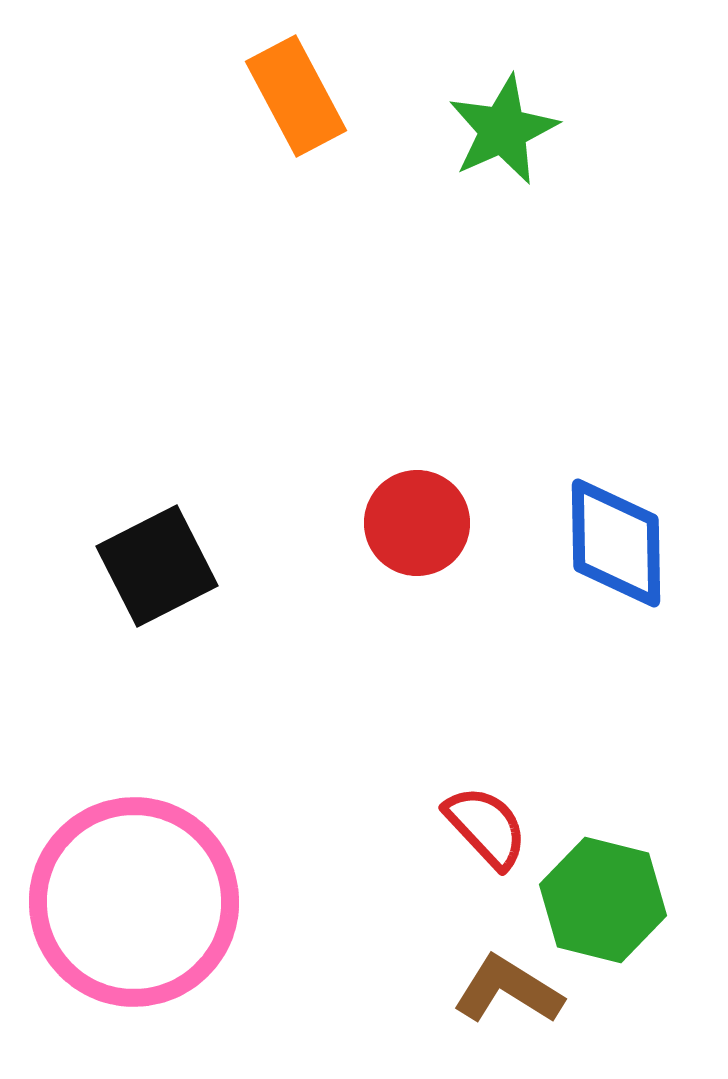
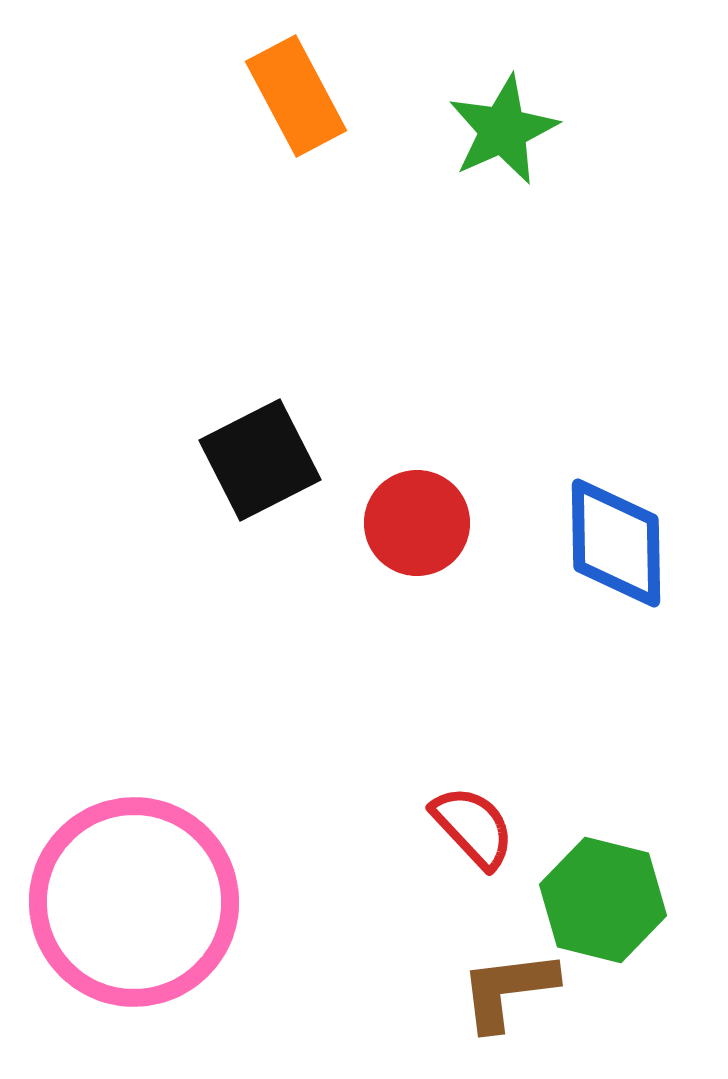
black square: moved 103 px right, 106 px up
red semicircle: moved 13 px left
brown L-shape: rotated 39 degrees counterclockwise
